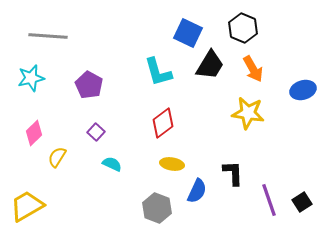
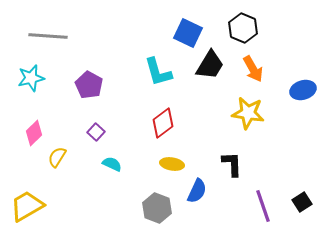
black L-shape: moved 1 px left, 9 px up
purple line: moved 6 px left, 6 px down
